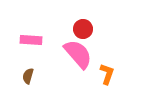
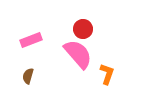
pink rectangle: rotated 25 degrees counterclockwise
